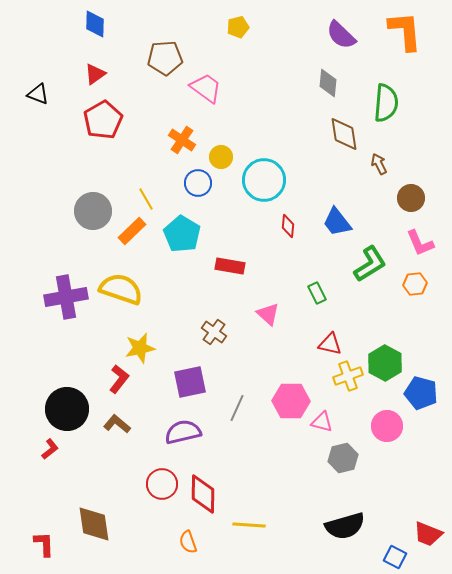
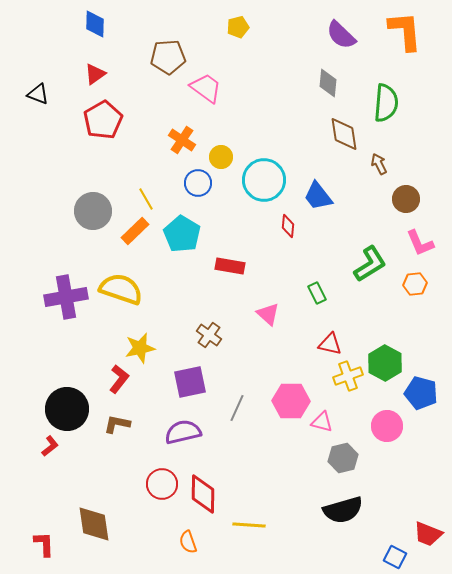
brown pentagon at (165, 58): moved 3 px right, 1 px up
brown circle at (411, 198): moved 5 px left, 1 px down
blue trapezoid at (337, 222): moved 19 px left, 26 px up
orange rectangle at (132, 231): moved 3 px right
brown cross at (214, 332): moved 5 px left, 3 px down
brown L-shape at (117, 424): rotated 28 degrees counterclockwise
red L-shape at (50, 449): moved 3 px up
black semicircle at (345, 526): moved 2 px left, 16 px up
